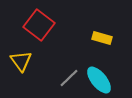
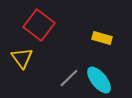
yellow triangle: moved 1 px right, 3 px up
